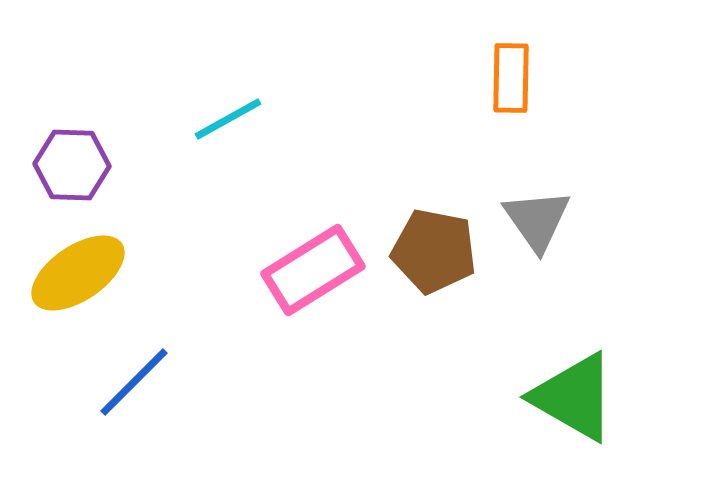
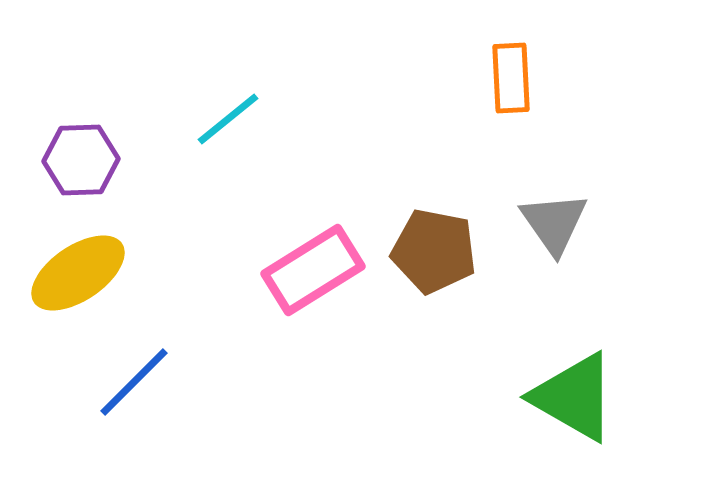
orange rectangle: rotated 4 degrees counterclockwise
cyan line: rotated 10 degrees counterclockwise
purple hexagon: moved 9 px right, 5 px up; rotated 4 degrees counterclockwise
gray triangle: moved 17 px right, 3 px down
